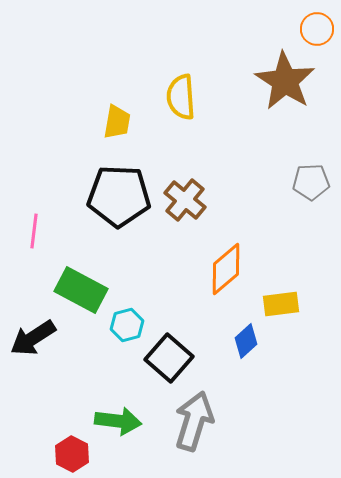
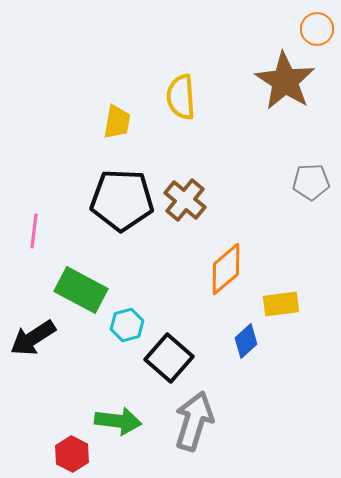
black pentagon: moved 3 px right, 4 px down
